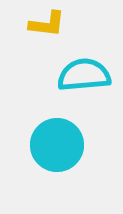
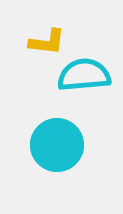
yellow L-shape: moved 18 px down
